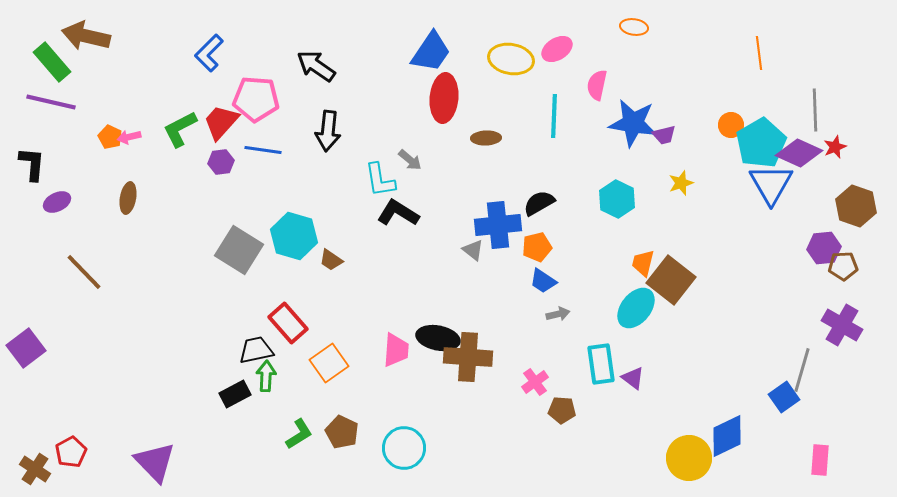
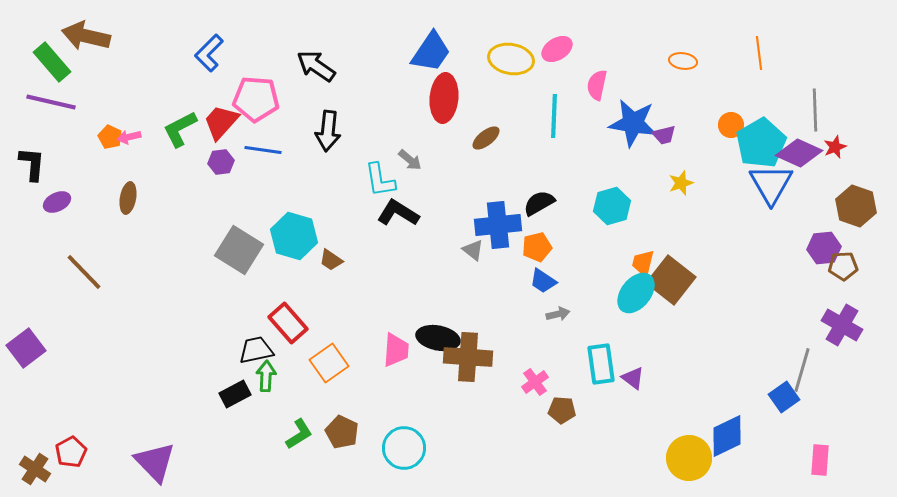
orange ellipse at (634, 27): moved 49 px right, 34 px down
brown ellipse at (486, 138): rotated 36 degrees counterclockwise
cyan hexagon at (617, 199): moved 5 px left, 7 px down; rotated 18 degrees clockwise
cyan ellipse at (636, 308): moved 15 px up
